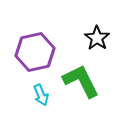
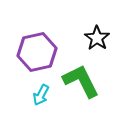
purple hexagon: moved 2 px right
cyan arrow: rotated 50 degrees clockwise
